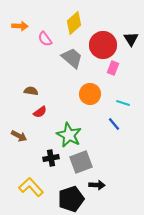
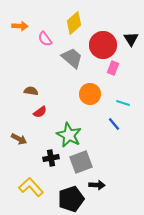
brown arrow: moved 3 px down
